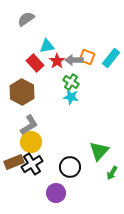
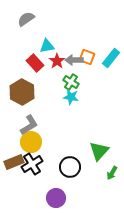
purple circle: moved 5 px down
